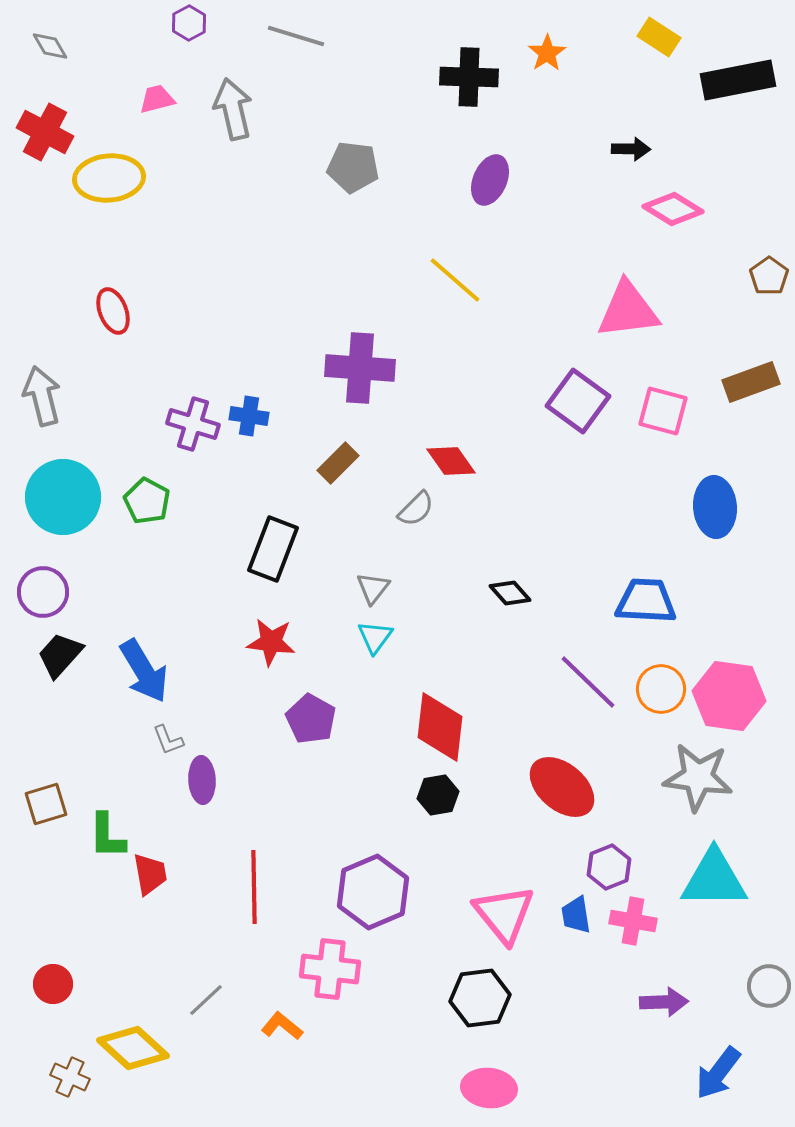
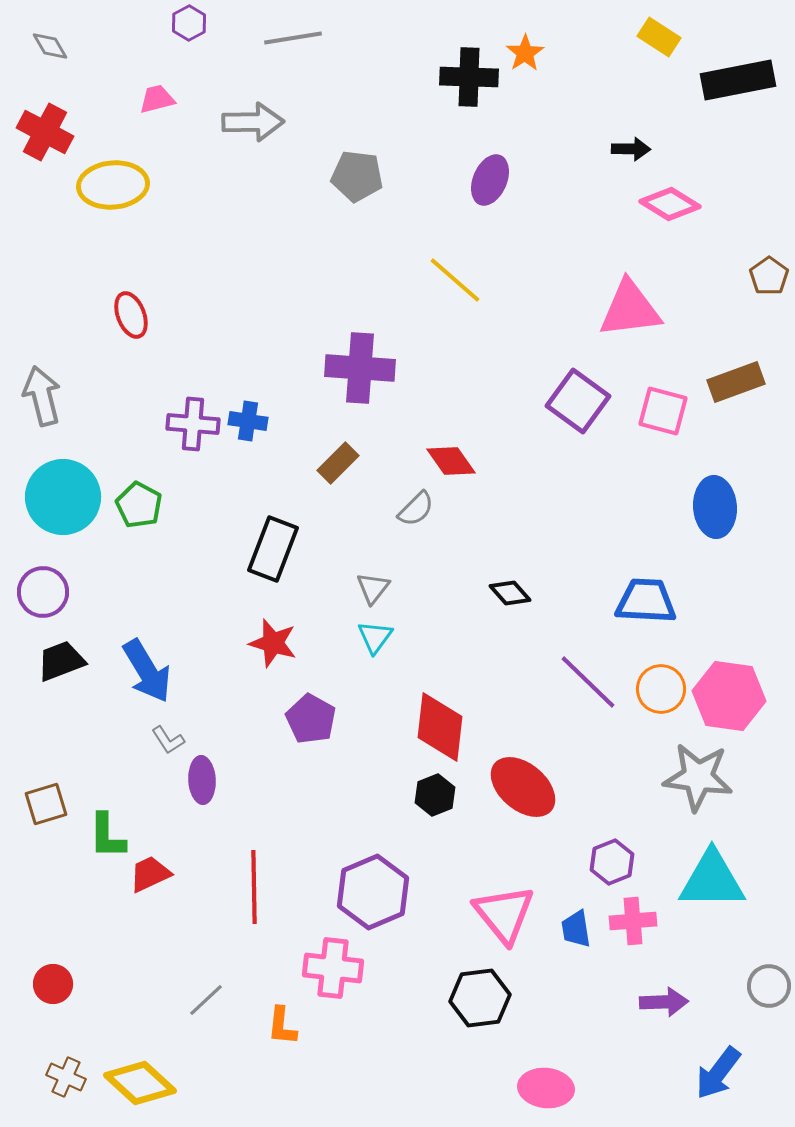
gray line at (296, 36): moved 3 px left, 2 px down; rotated 26 degrees counterclockwise
orange star at (547, 53): moved 22 px left
gray arrow at (233, 109): moved 20 px right, 13 px down; rotated 102 degrees clockwise
gray pentagon at (353, 167): moved 4 px right, 9 px down
yellow ellipse at (109, 178): moved 4 px right, 7 px down
pink diamond at (673, 209): moved 3 px left, 5 px up
pink triangle at (628, 310): moved 2 px right, 1 px up
red ellipse at (113, 311): moved 18 px right, 4 px down
brown rectangle at (751, 382): moved 15 px left
blue cross at (249, 416): moved 1 px left, 5 px down
purple cross at (193, 424): rotated 12 degrees counterclockwise
green pentagon at (147, 501): moved 8 px left, 4 px down
red star at (271, 642): moved 2 px right, 1 px down; rotated 9 degrees clockwise
black trapezoid at (60, 655): moved 1 px right, 6 px down; rotated 27 degrees clockwise
blue arrow at (144, 671): moved 3 px right
gray L-shape at (168, 740): rotated 12 degrees counterclockwise
red ellipse at (562, 787): moved 39 px left
black hexagon at (438, 795): moved 3 px left; rotated 12 degrees counterclockwise
purple hexagon at (609, 867): moved 3 px right, 5 px up
red trapezoid at (150, 874): rotated 105 degrees counterclockwise
cyan triangle at (714, 879): moved 2 px left, 1 px down
blue trapezoid at (576, 915): moved 14 px down
pink cross at (633, 921): rotated 15 degrees counterclockwise
pink cross at (330, 969): moved 3 px right, 1 px up
orange L-shape at (282, 1026): rotated 123 degrees counterclockwise
yellow diamond at (133, 1048): moved 7 px right, 35 px down
brown cross at (70, 1077): moved 4 px left
pink ellipse at (489, 1088): moved 57 px right
